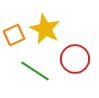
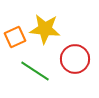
yellow star: rotated 20 degrees counterclockwise
orange square: moved 1 px right, 2 px down
